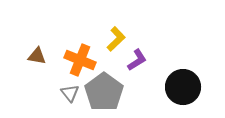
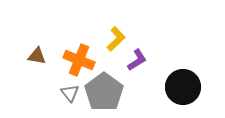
orange cross: moved 1 px left
